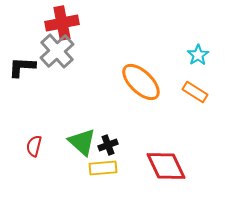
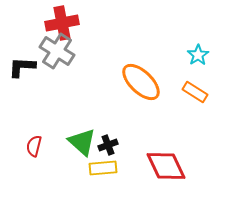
gray cross: rotated 16 degrees counterclockwise
